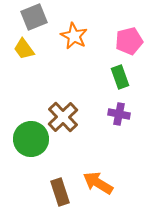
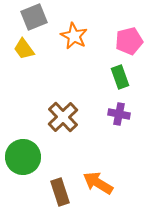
green circle: moved 8 px left, 18 px down
